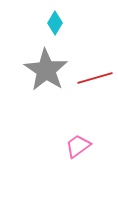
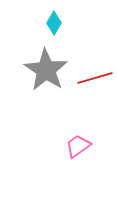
cyan diamond: moved 1 px left
